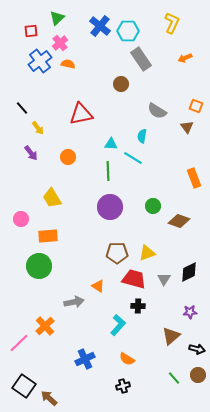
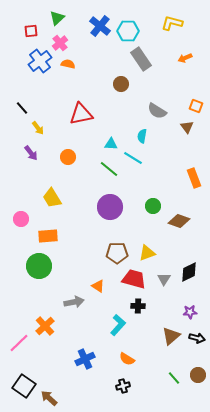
yellow L-shape at (172, 23): rotated 100 degrees counterclockwise
green line at (108, 171): moved 1 px right, 2 px up; rotated 48 degrees counterclockwise
black arrow at (197, 349): moved 11 px up
